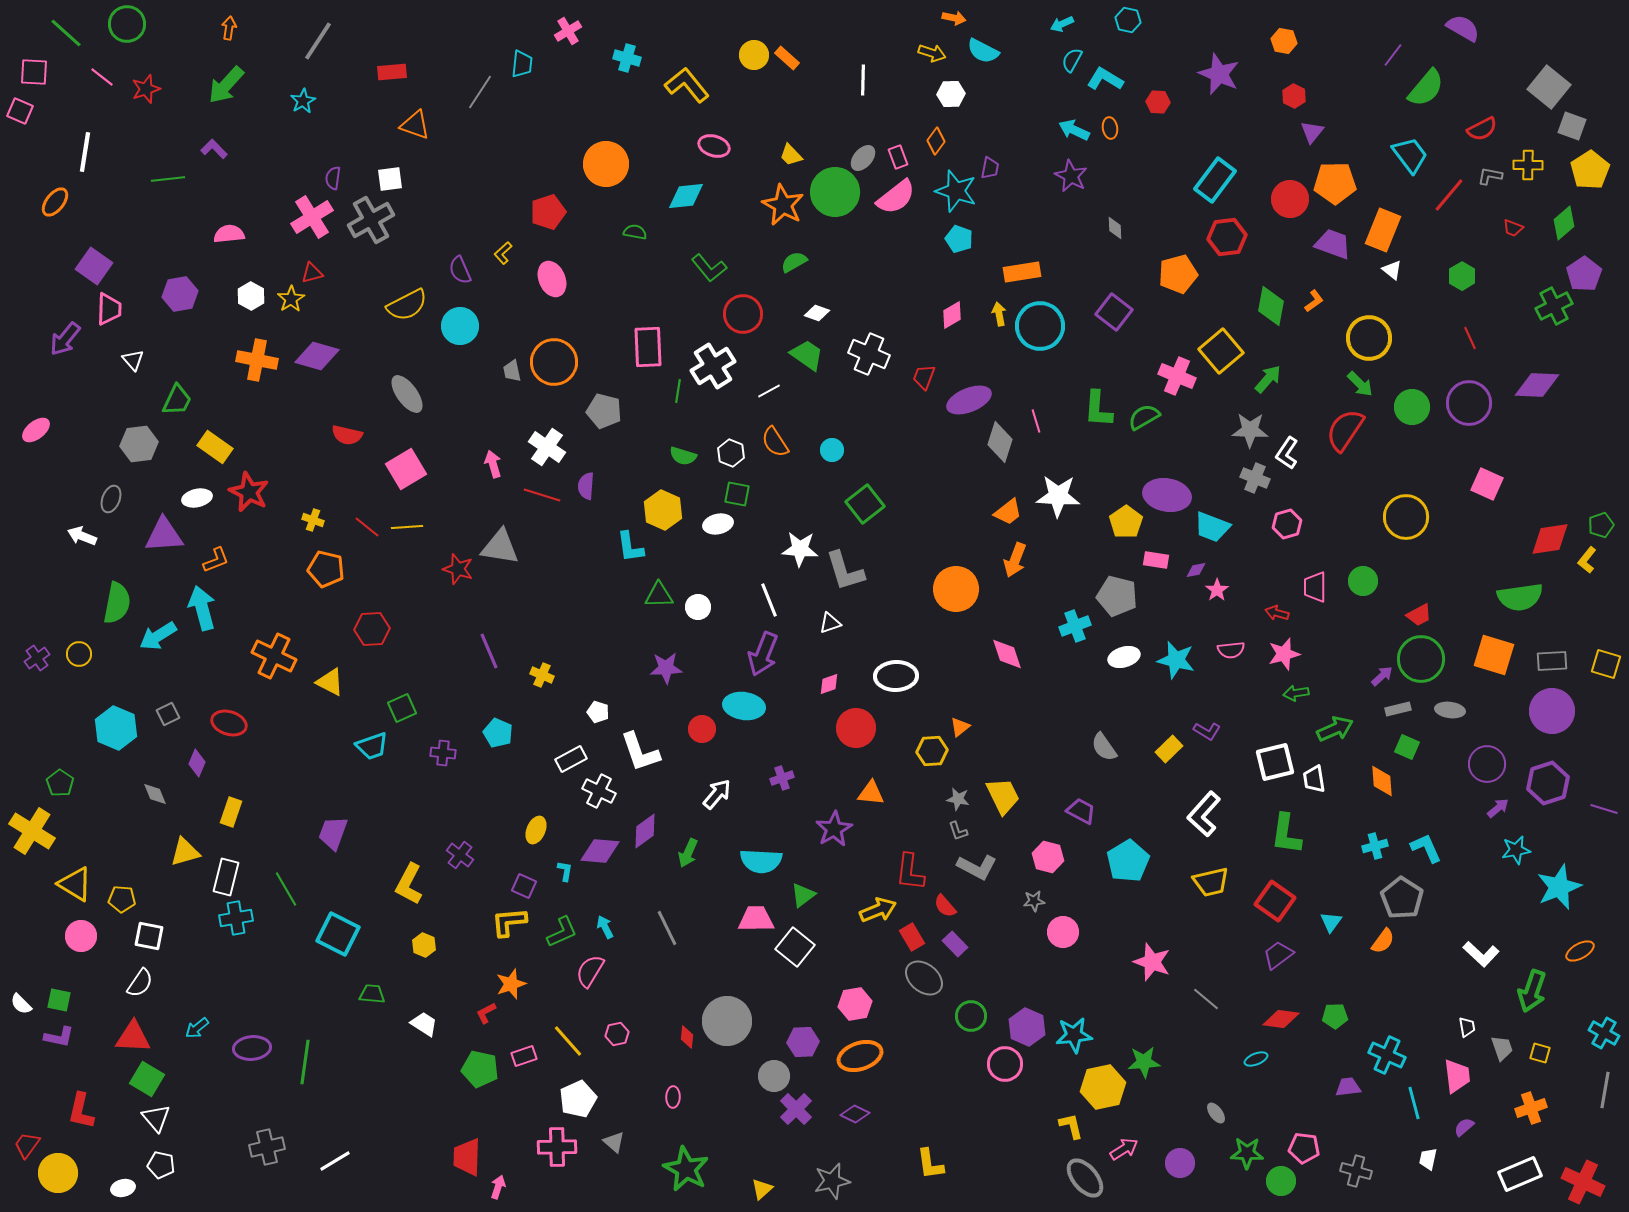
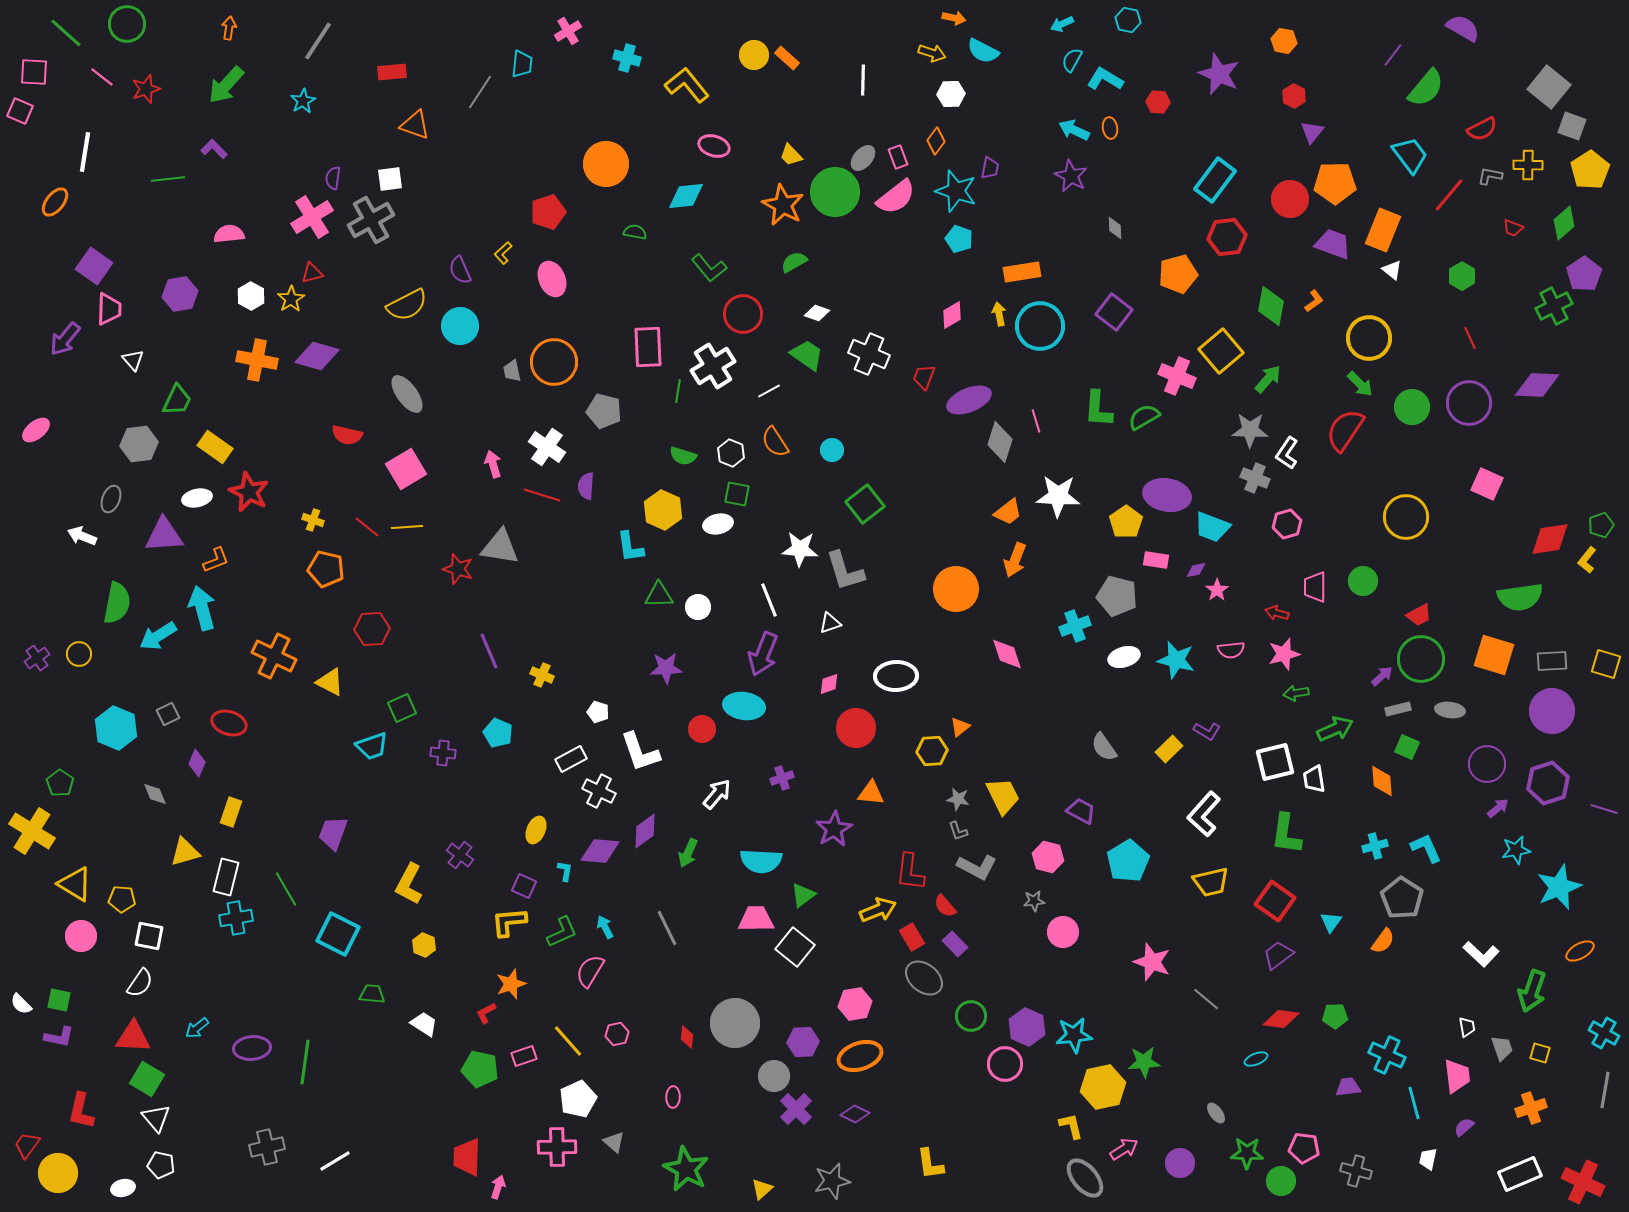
gray circle at (727, 1021): moved 8 px right, 2 px down
